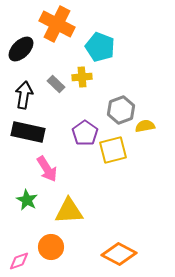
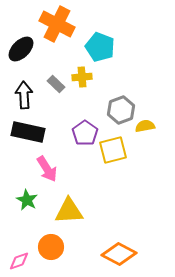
black arrow: rotated 12 degrees counterclockwise
